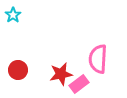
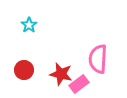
cyan star: moved 16 px right, 10 px down
red circle: moved 6 px right
red star: rotated 25 degrees clockwise
